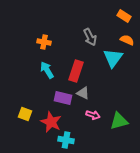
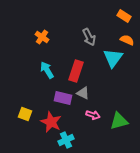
gray arrow: moved 1 px left
orange cross: moved 2 px left, 5 px up; rotated 24 degrees clockwise
cyan cross: rotated 35 degrees counterclockwise
